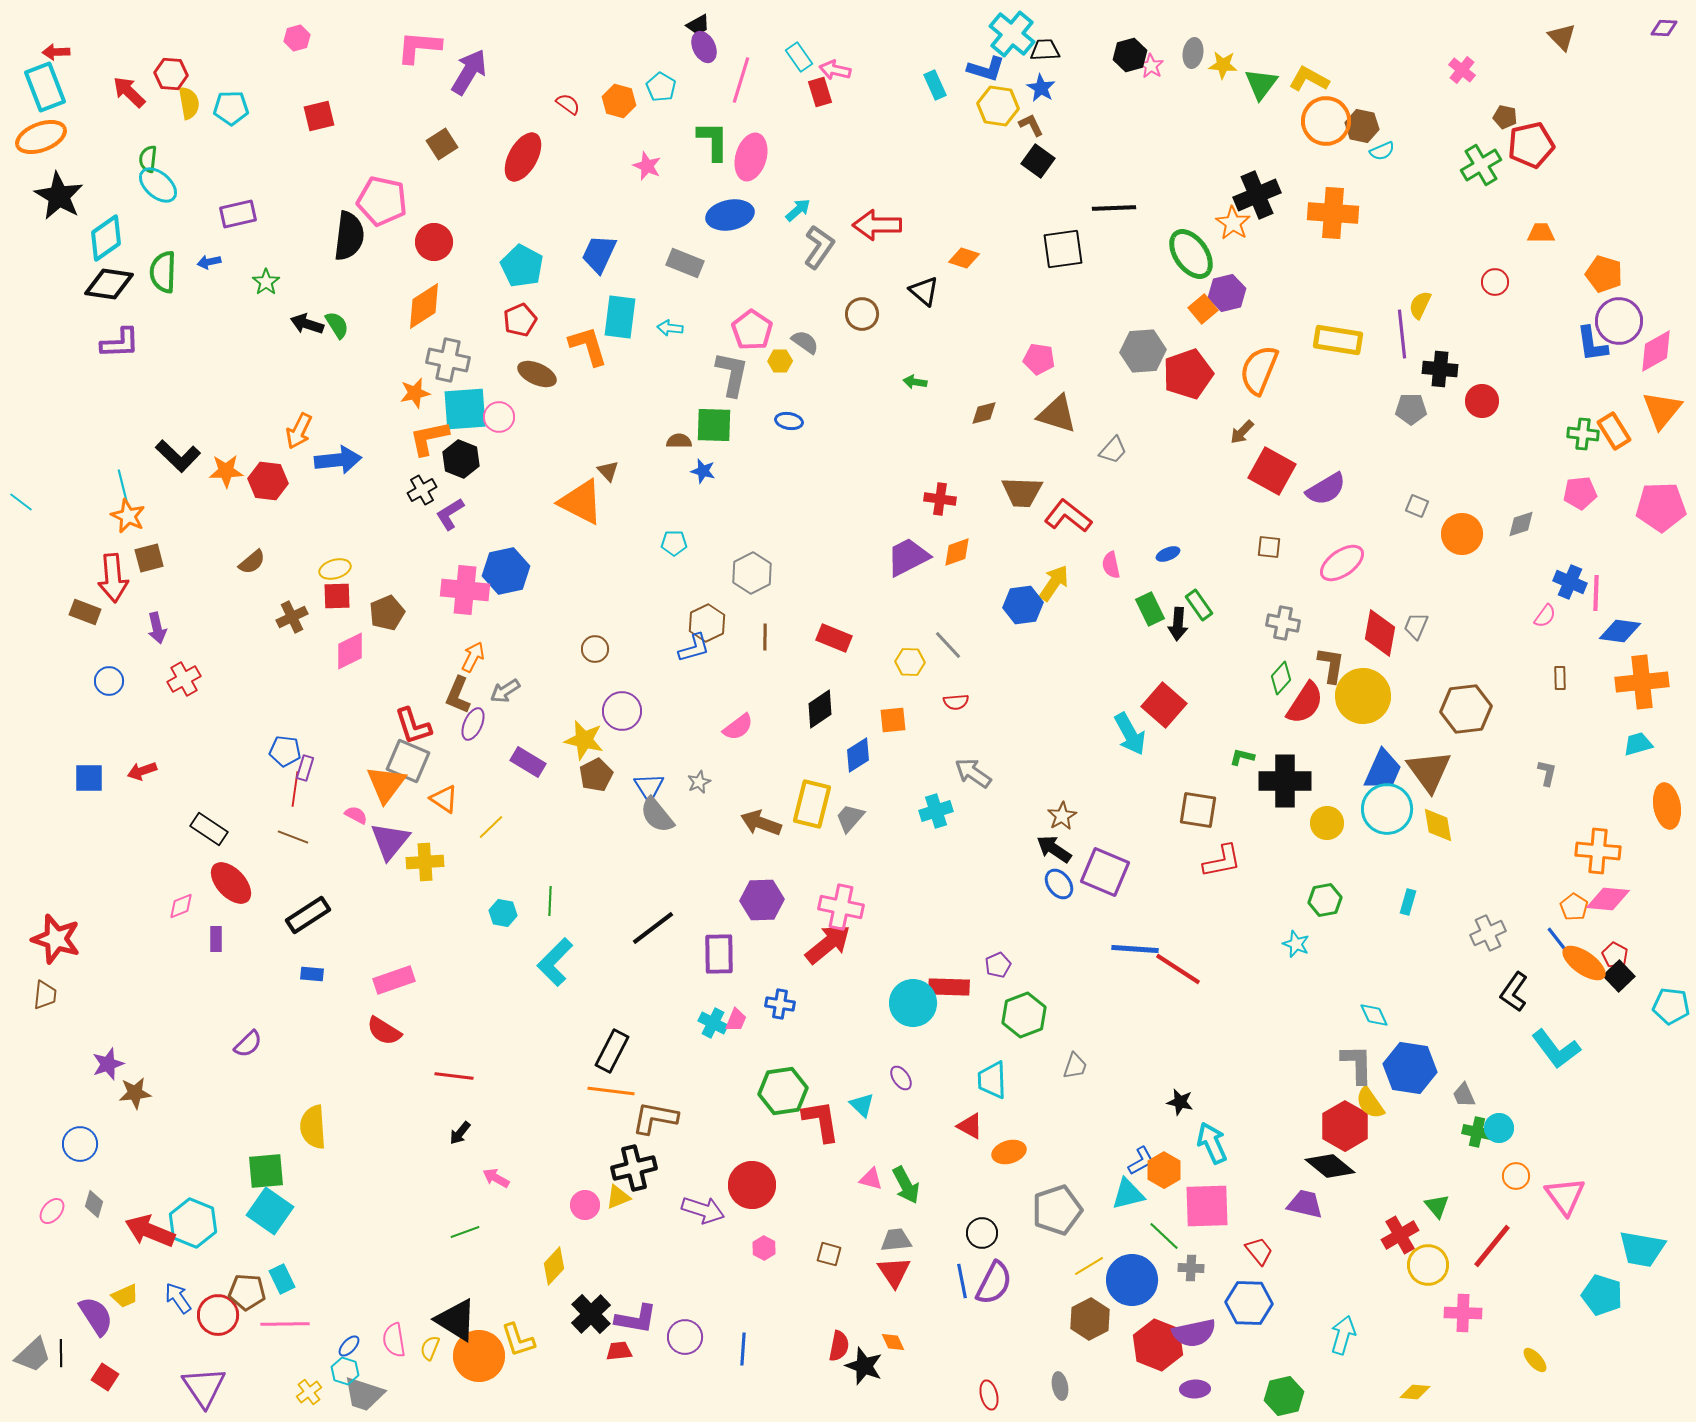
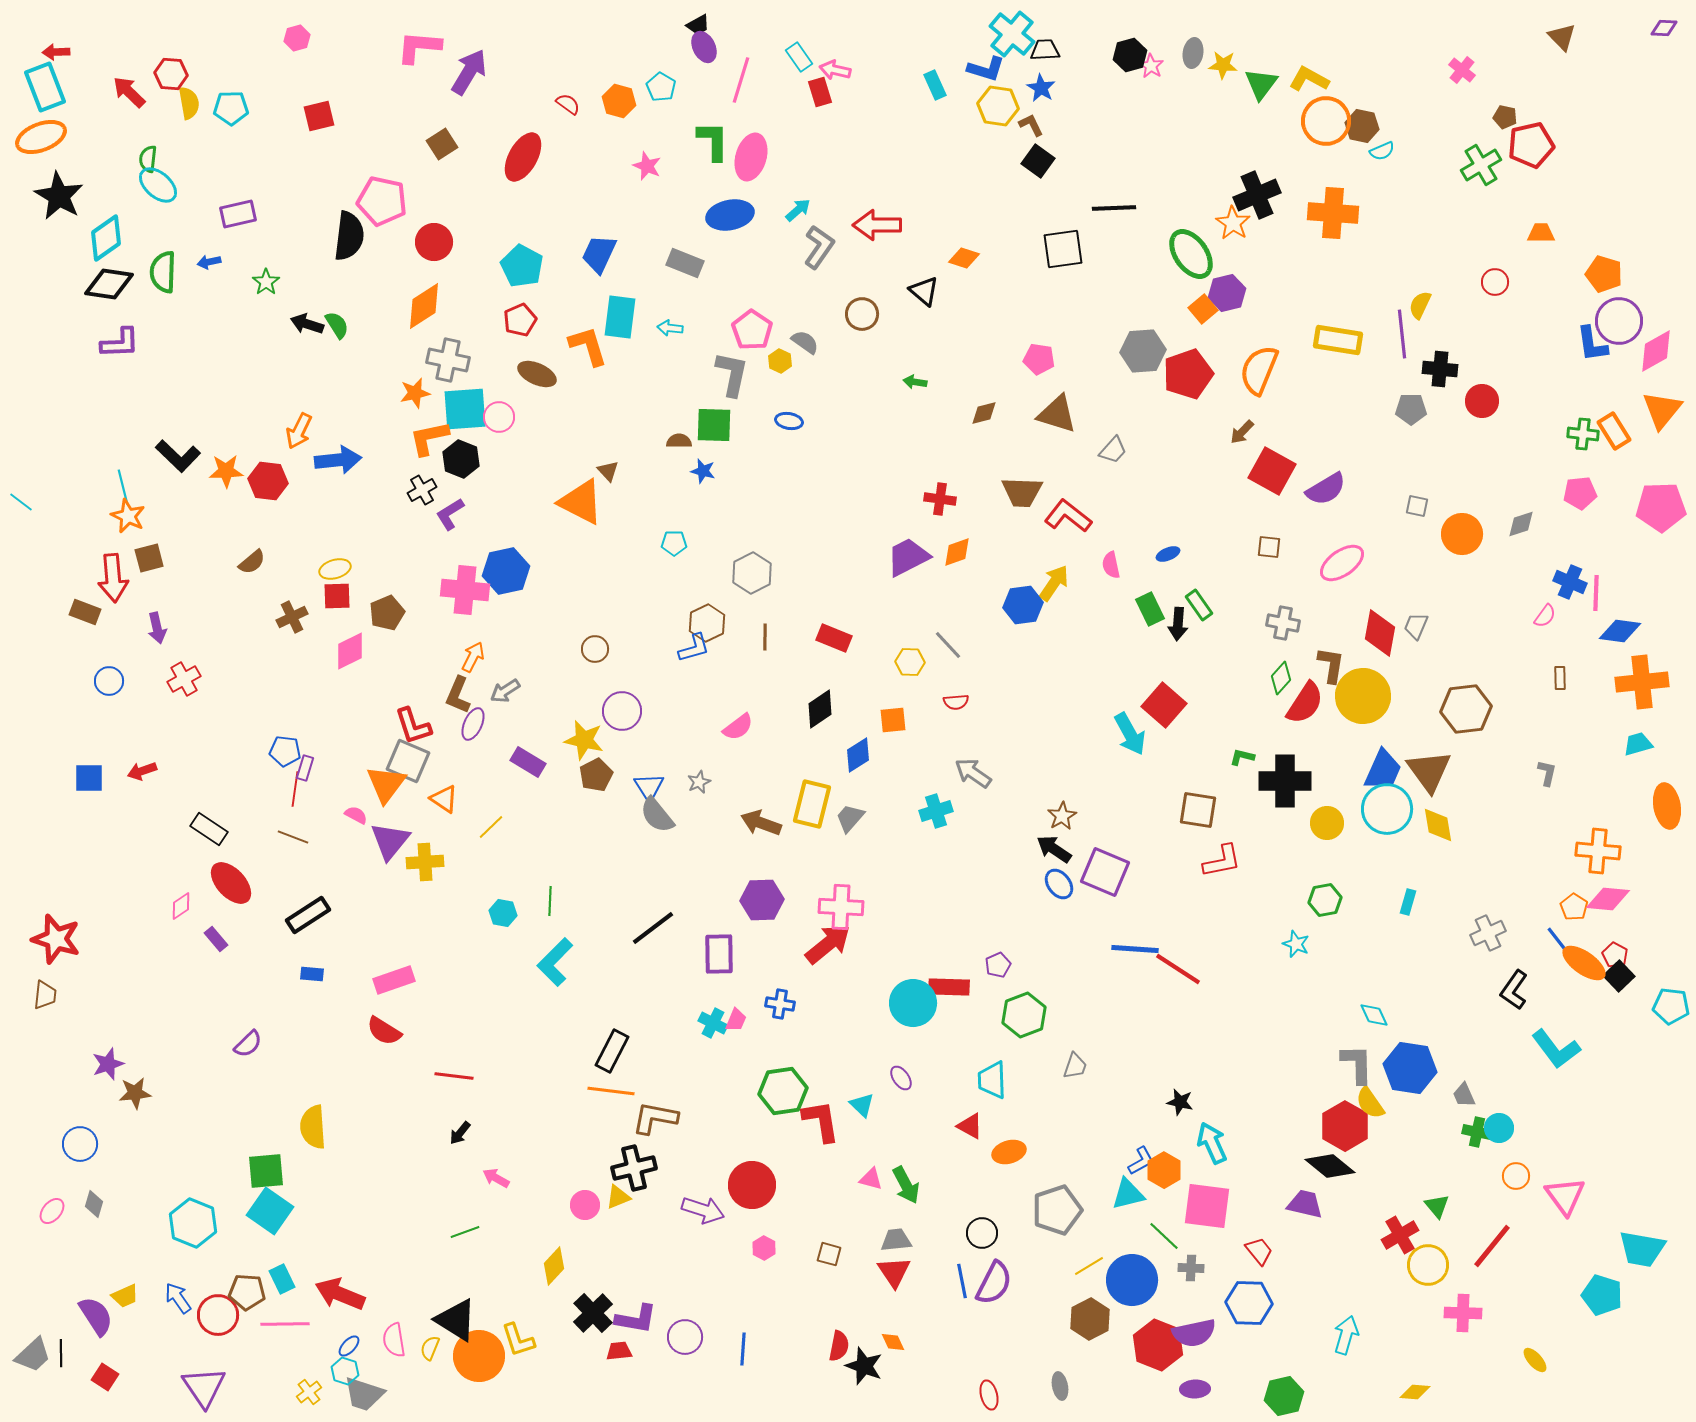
yellow hexagon at (780, 361): rotated 25 degrees clockwise
gray square at (1417, 506): rotated 10 degrees counterclockwise
pink diamond at (181, 906): rotated 12 degrees counterclockwise
pink cross at (841, 907): rotated 9 degrees counterclockwise
purple rectangle at (216, 939): rotated 40 degrees counterclockwise
black L-shape at (1514, 992): moved 2 px up
pink square at (1207, 1206): rotated 9 degrees clockwise
red arrow at (150, 1231): moved 190 px right, 63 px down
black cross at (591, 1314): moved 2 px right, 1 px up
cyan arrow at (1343, 1335): moved 3 px right
